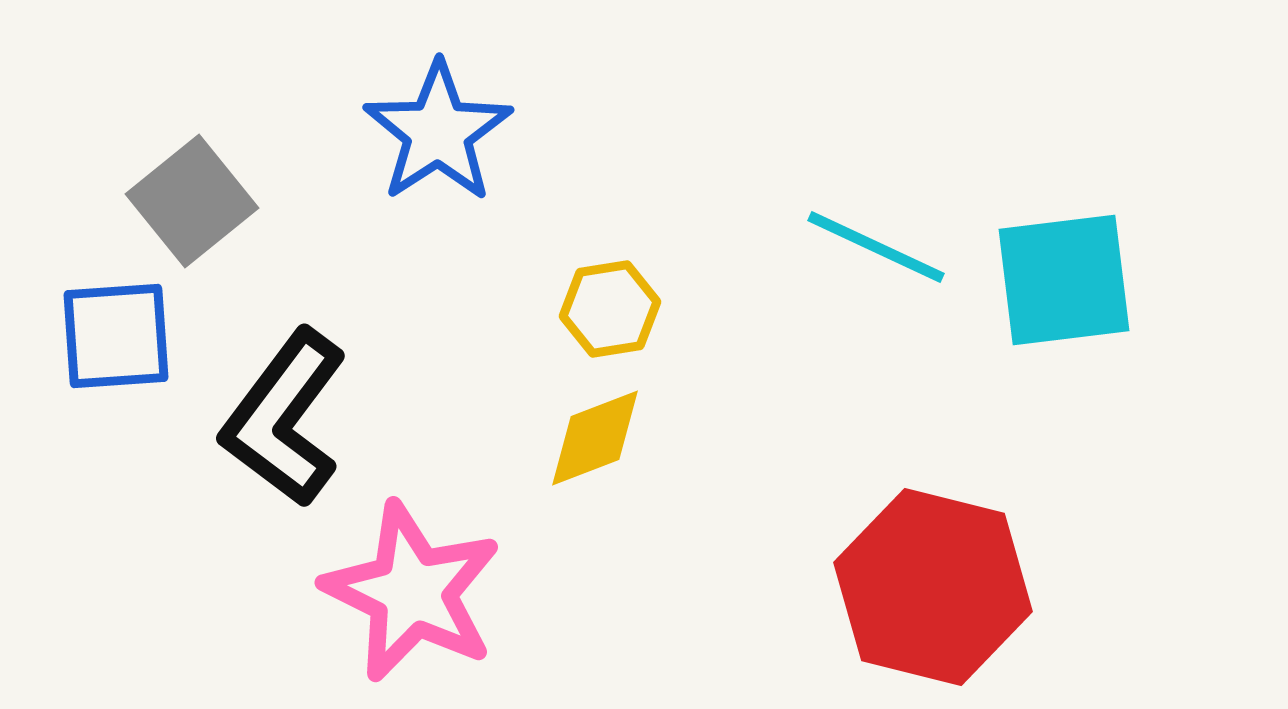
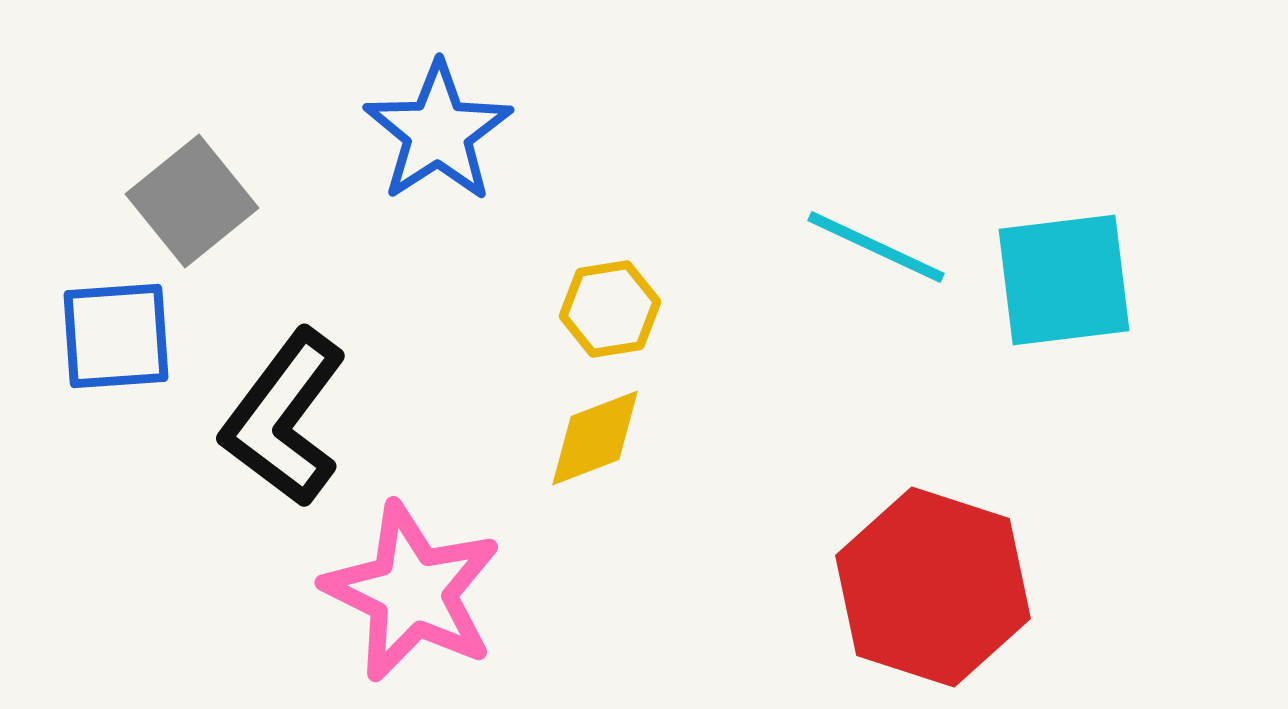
red hexagon: rotated 4 degrees clockwise
